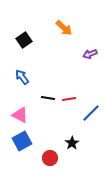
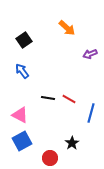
orange arrow: moved 3 px right
blue arrow: moved 6 px up
red line: rotated 40 degrees clockwise
blue line: rotated 30 degrees counterclockwise
